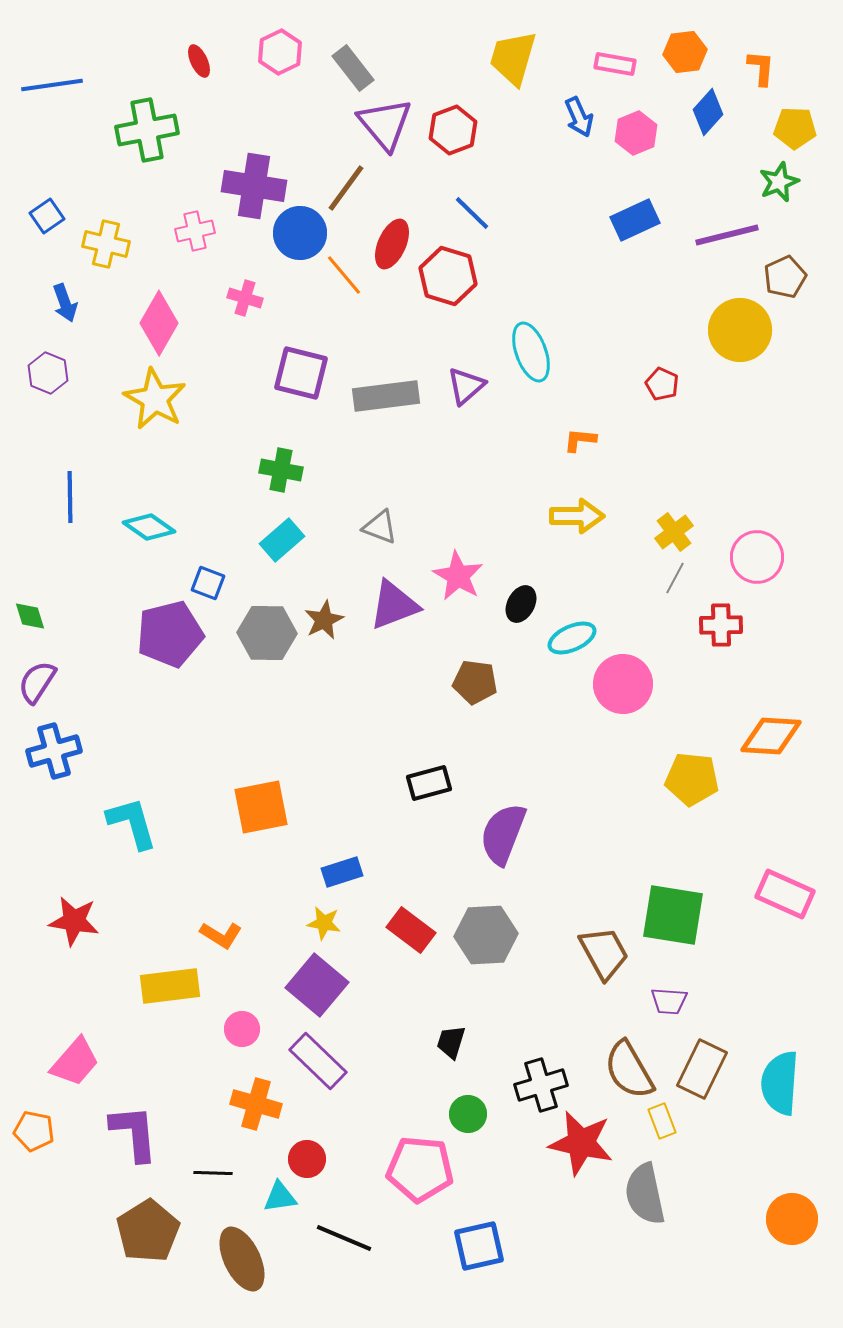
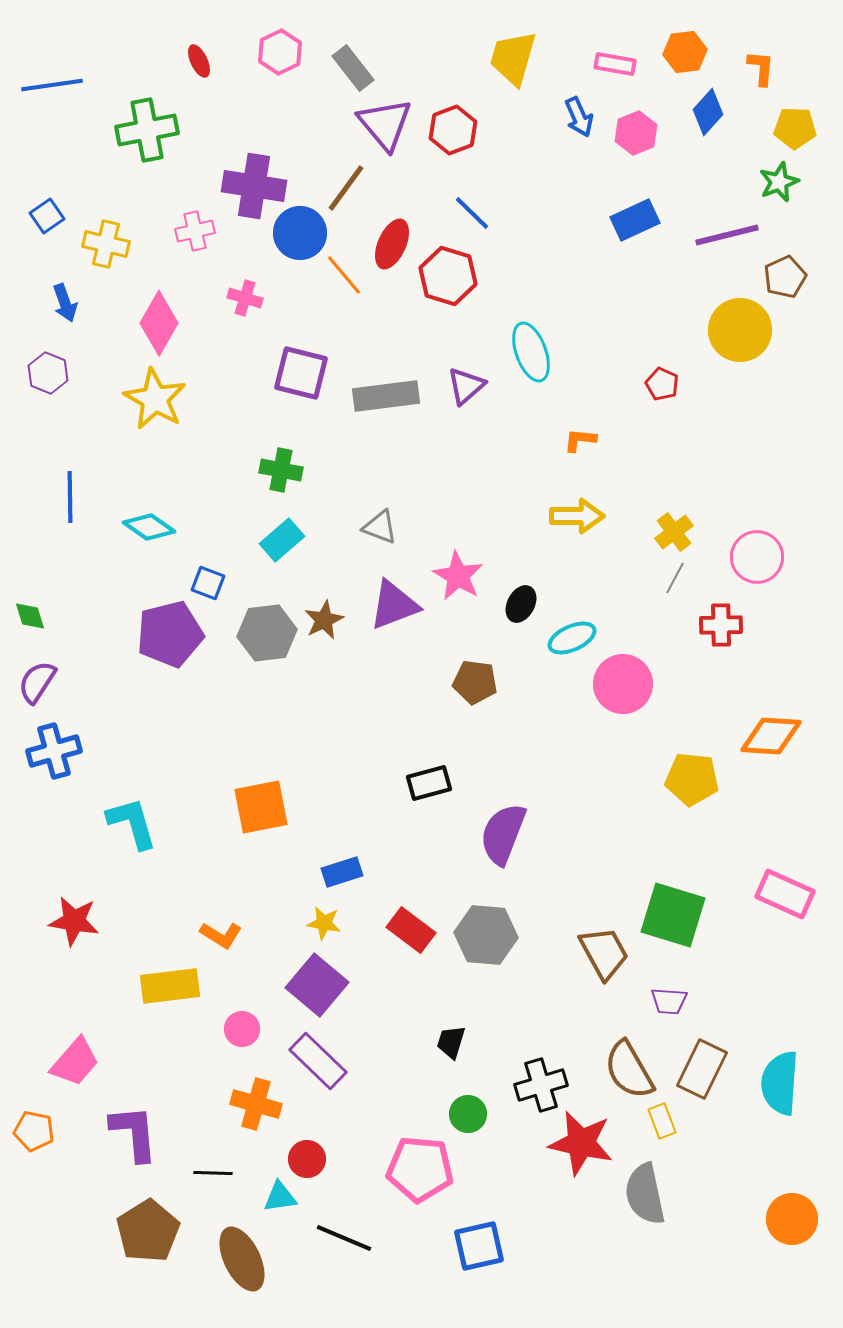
gray hexagon at (267, 633): rotated 8 degrees counterclockwise
green square at (673, 915): rotated 8 degrees clockwise
gray hexagon at (486, 935): rotated 8 degrees clockwise
